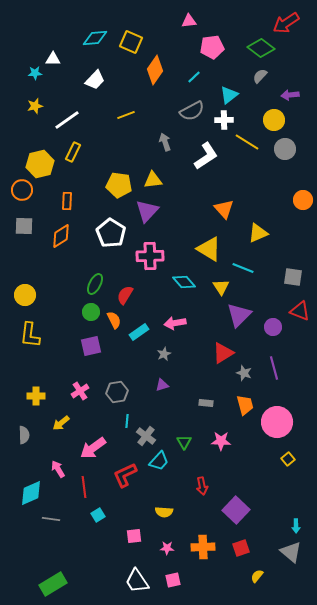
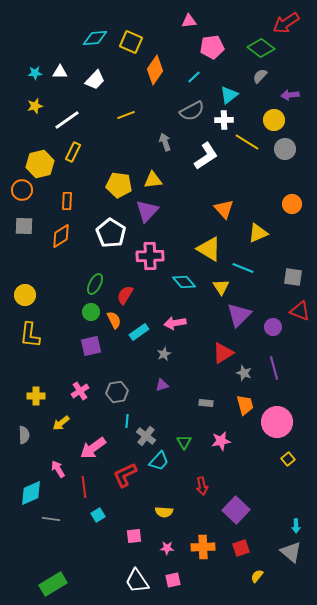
white triangle at (53, 59): moved 7 px right, 13 px down
orange circle at (303, 200): moved 11 px left, 4 px down
pink star at (221, 441): rotated 12 degrees counterclockwise
